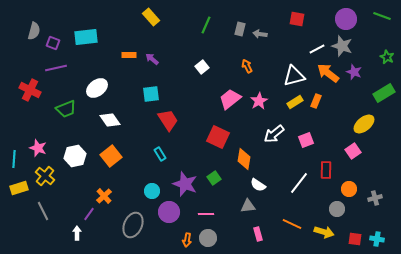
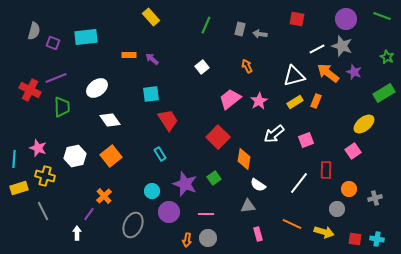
purple line at (56, 68): moved 10 px down; rotated 10 degrees counterclockwise
green trapezoid at (66, 109): moved 4 px left, 2 px up; rotated 70 degrees counterclockwise
red square at (218, 137): rotated 20 degrees clockwise
yellow cross at (45, 176): rotated 24 degrees counterclockwise
